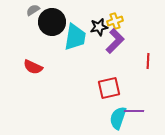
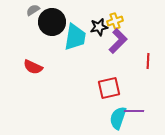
purple L-shape: moved 3 px right
